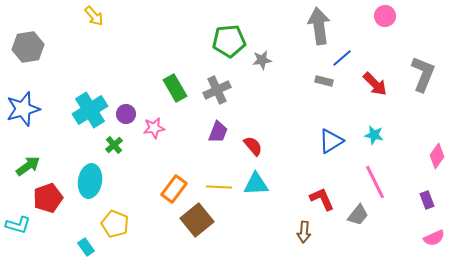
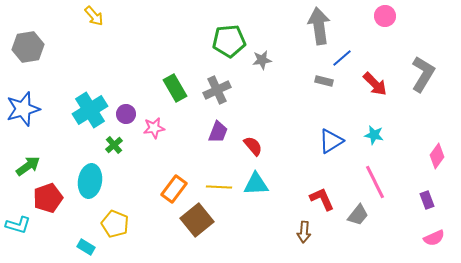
gray L-shape: rotated 9 degrees clockwise
cyan rectangle: rotated 24 degrees counterclockwise
